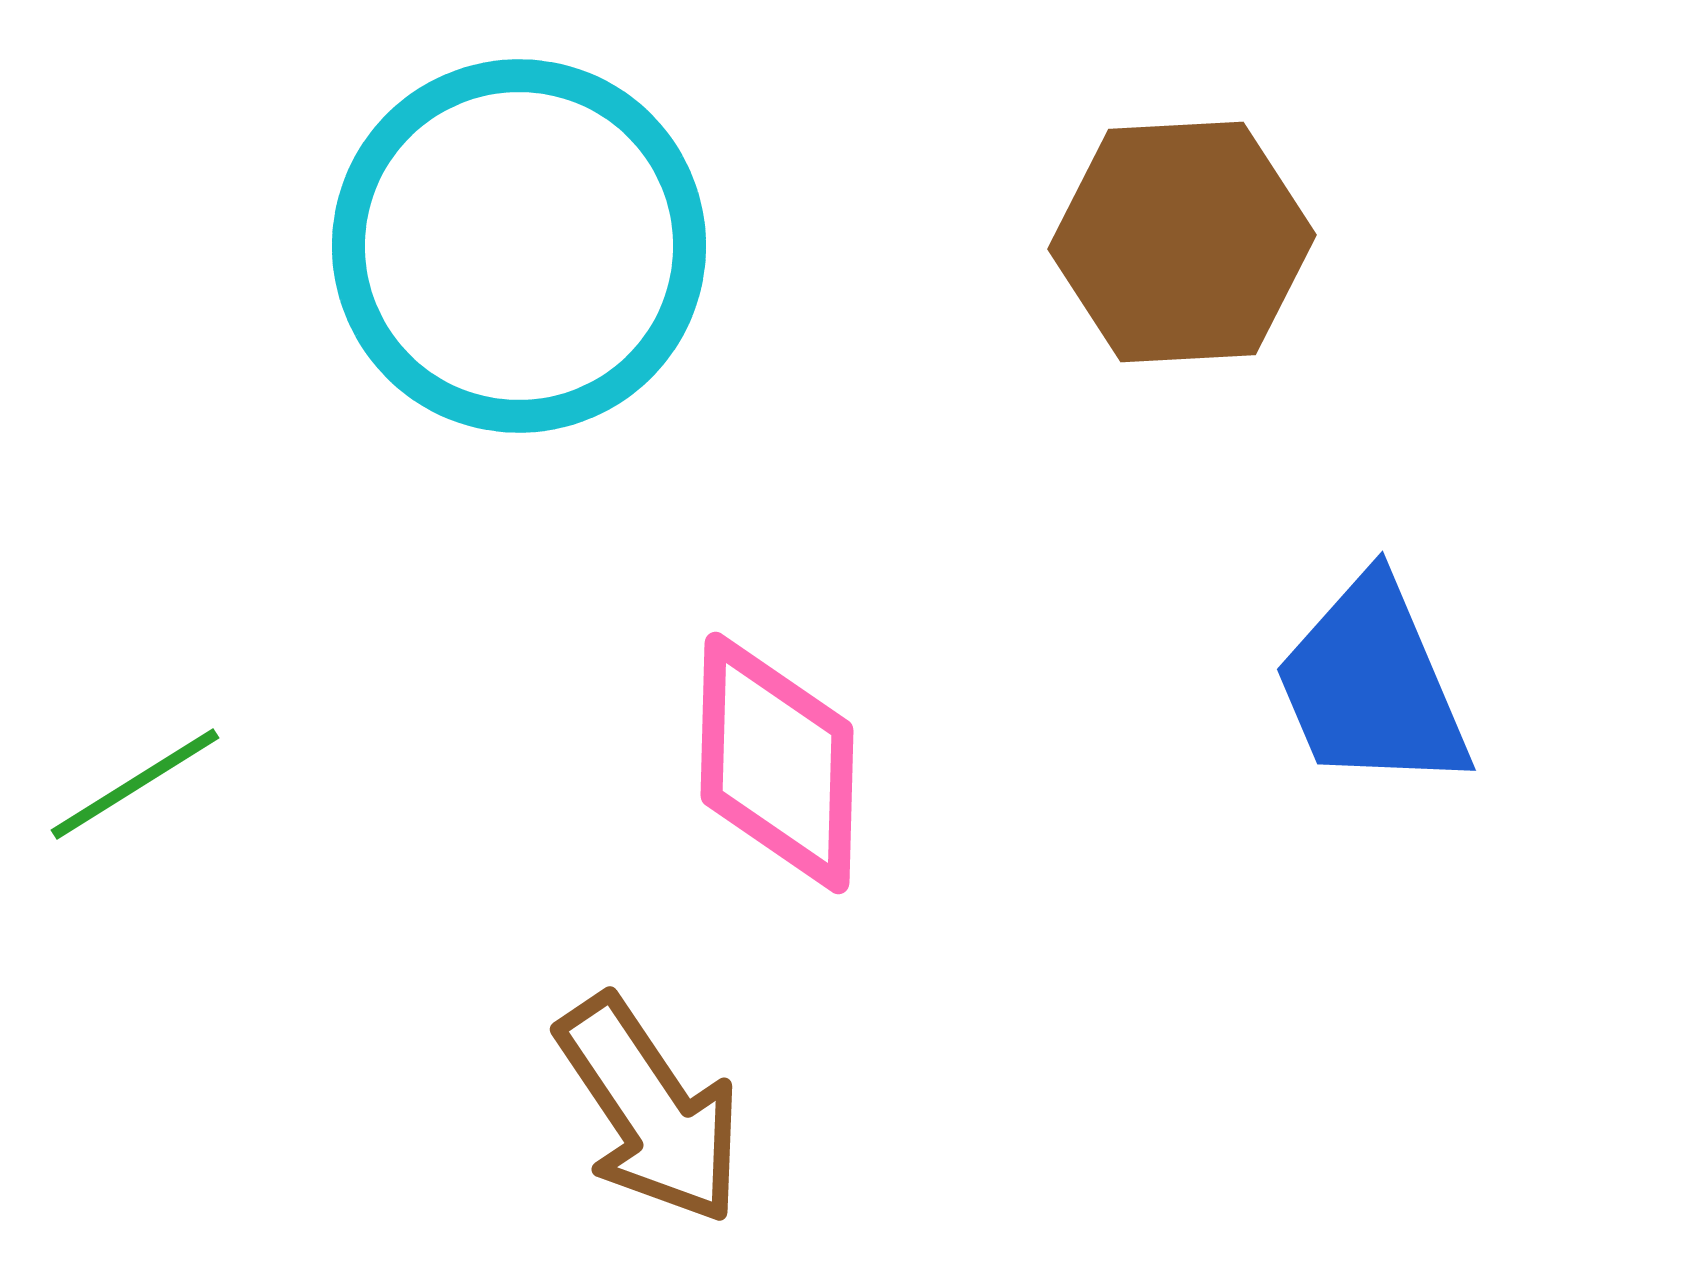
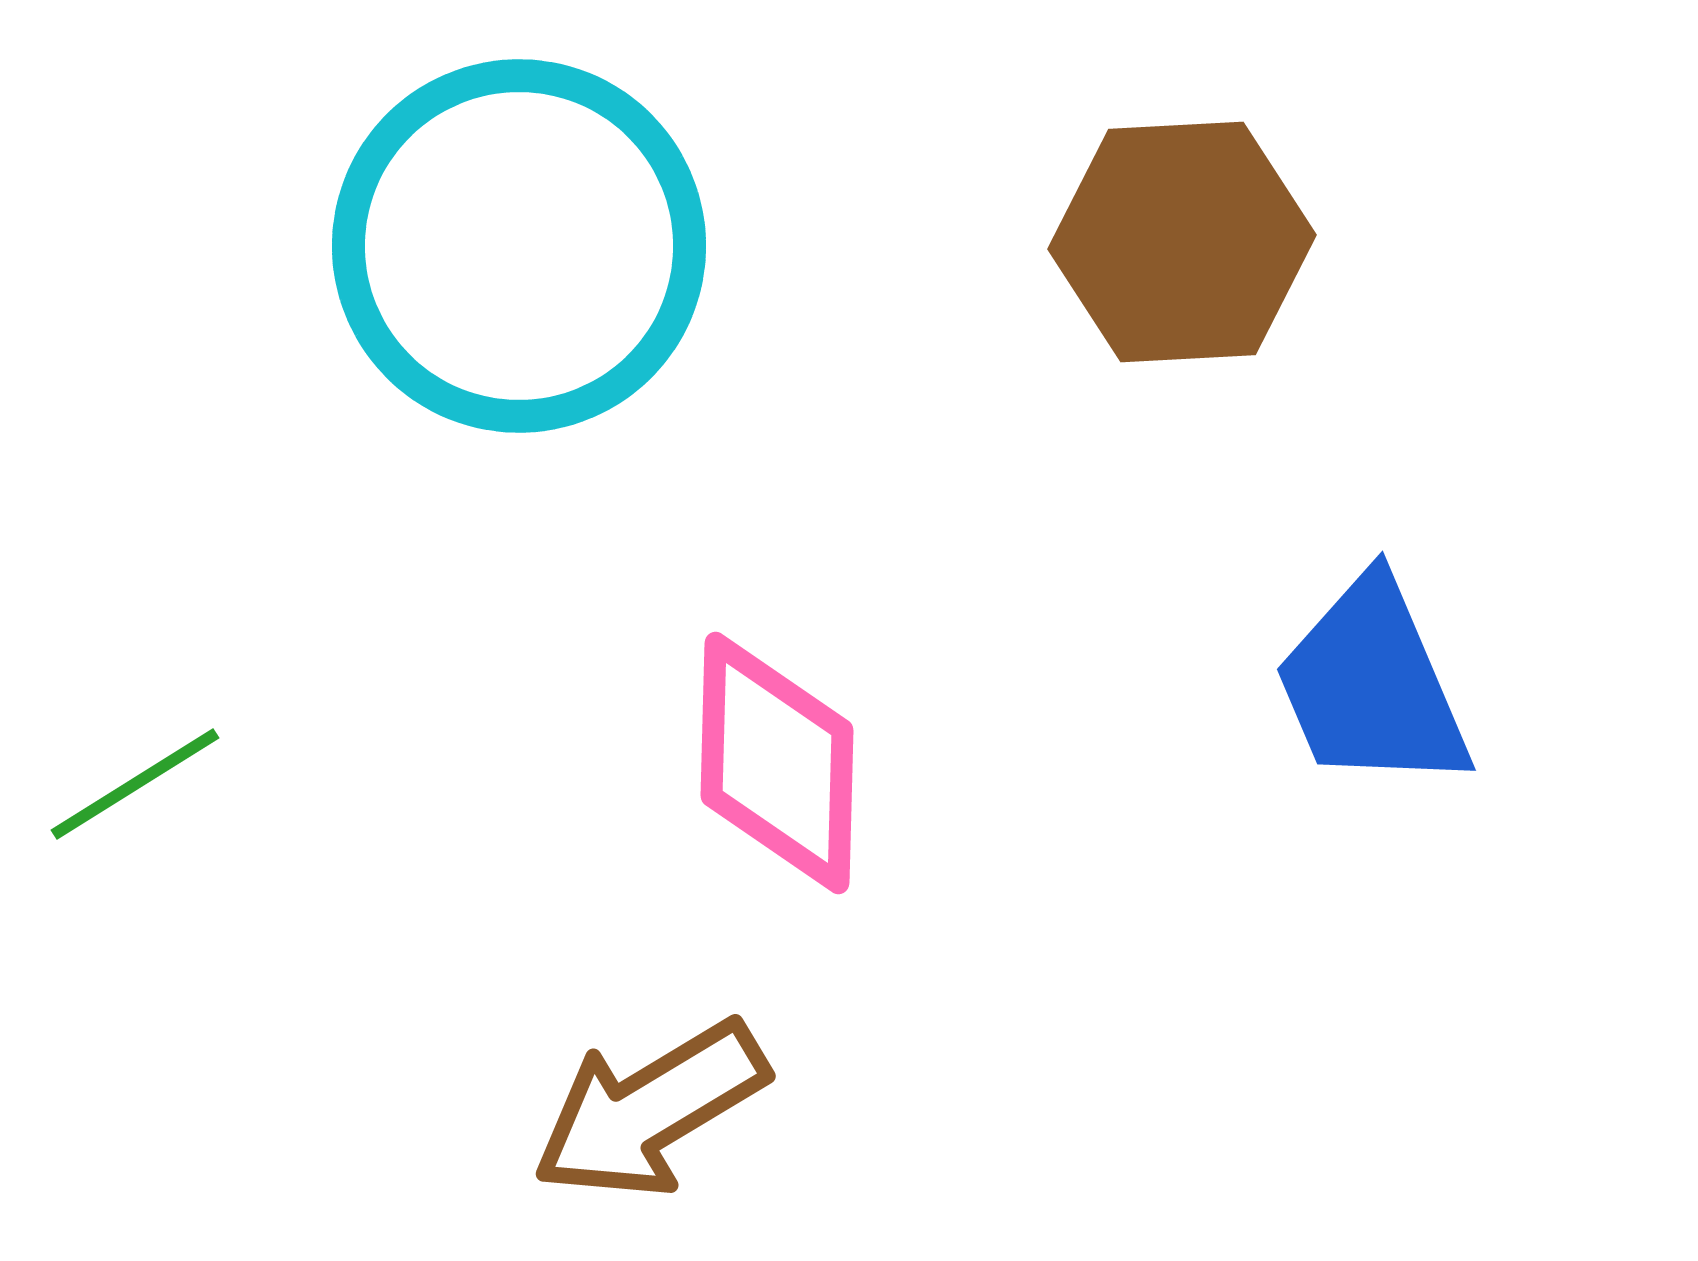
brown arrow: rotated 93 degrees clockwise
